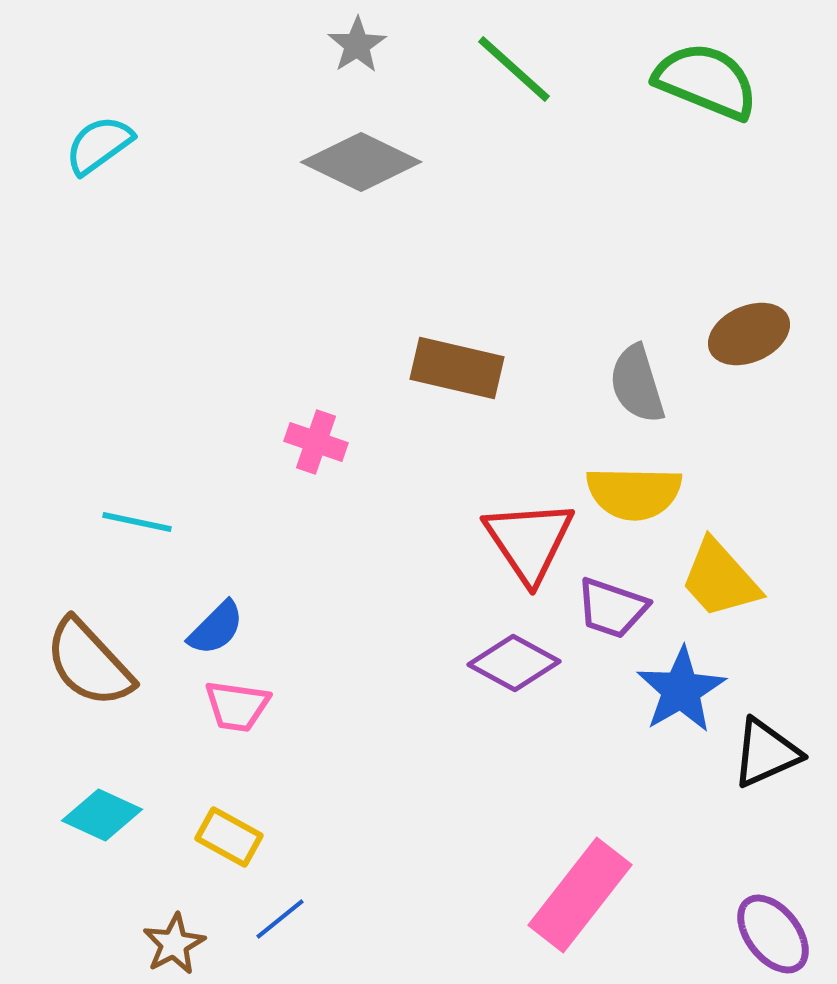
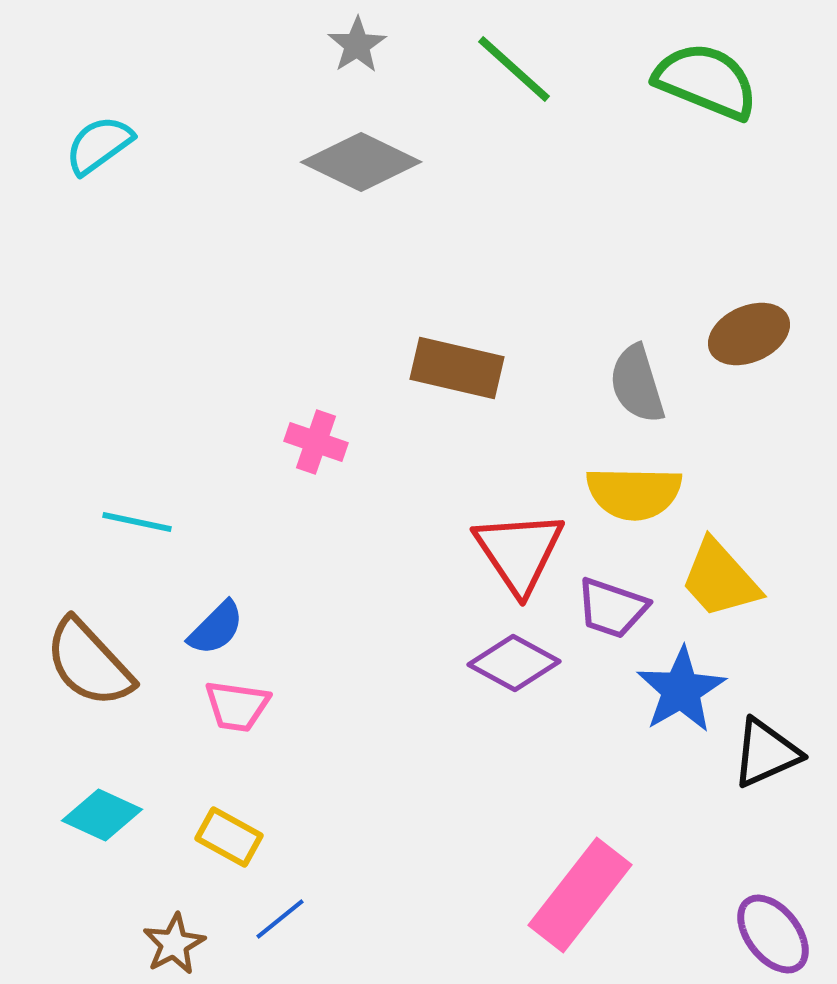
red triangle: moved 10 px left, 11 px down
